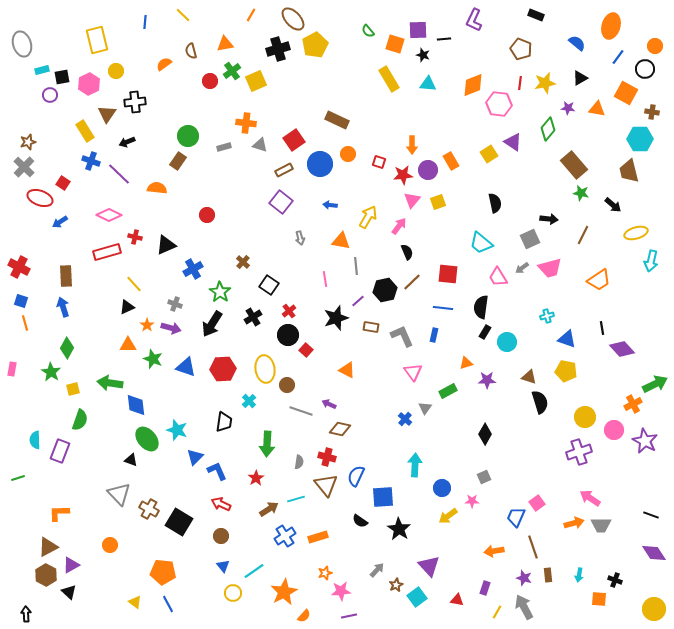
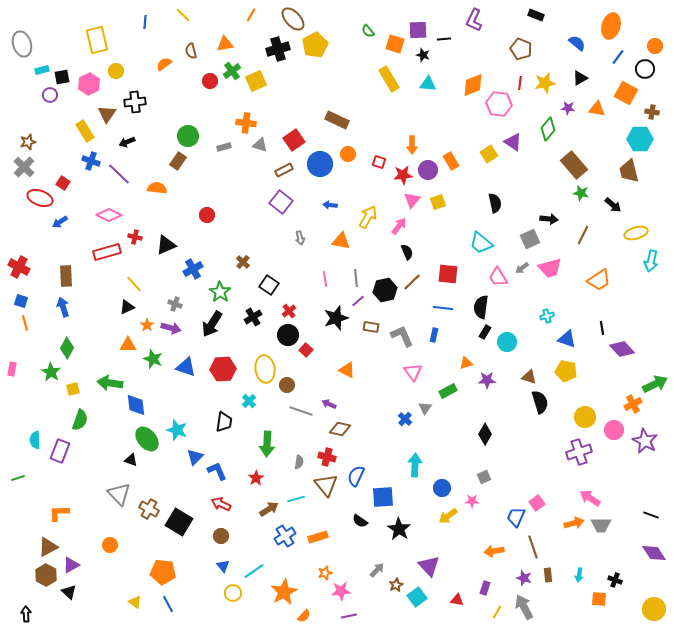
gray line at (356, 266): moved 12 px down
